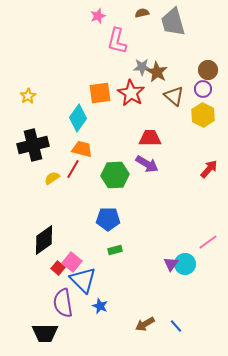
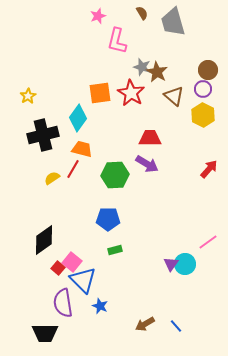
brown semicircle: rotated 72 degrees clockwise
gray star: rotated 18 degrees clockwise
black cross: moved 10 px right, 10 px up
